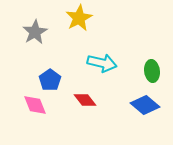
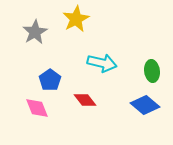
yellow star: moved 3 px left, 1 px down
pink diamond: moved 2 px right, 3 px down
